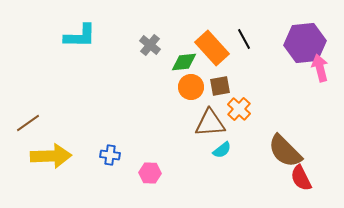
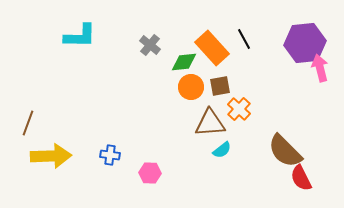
brown line: rotated 35 degrees counterclockwise
